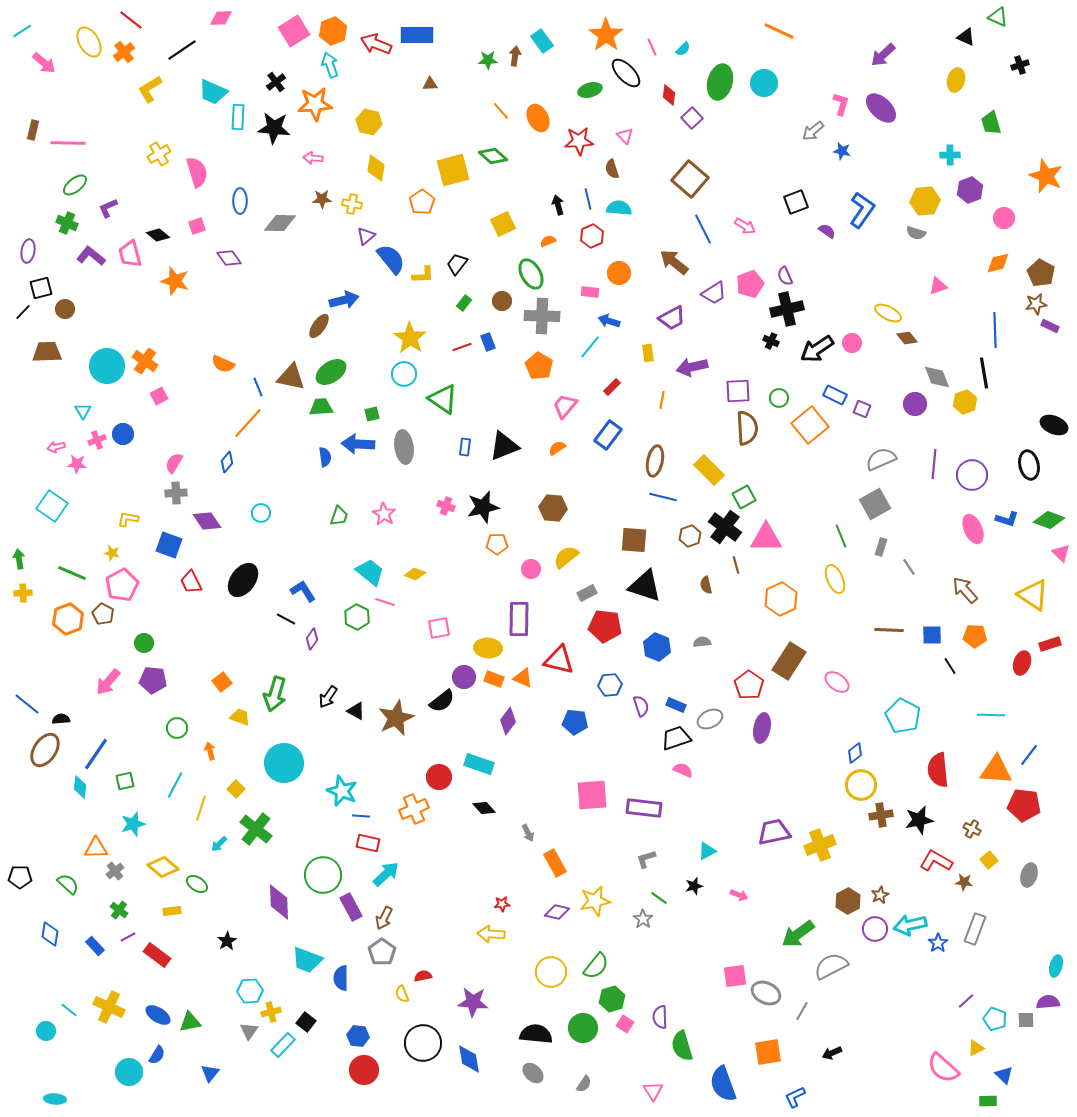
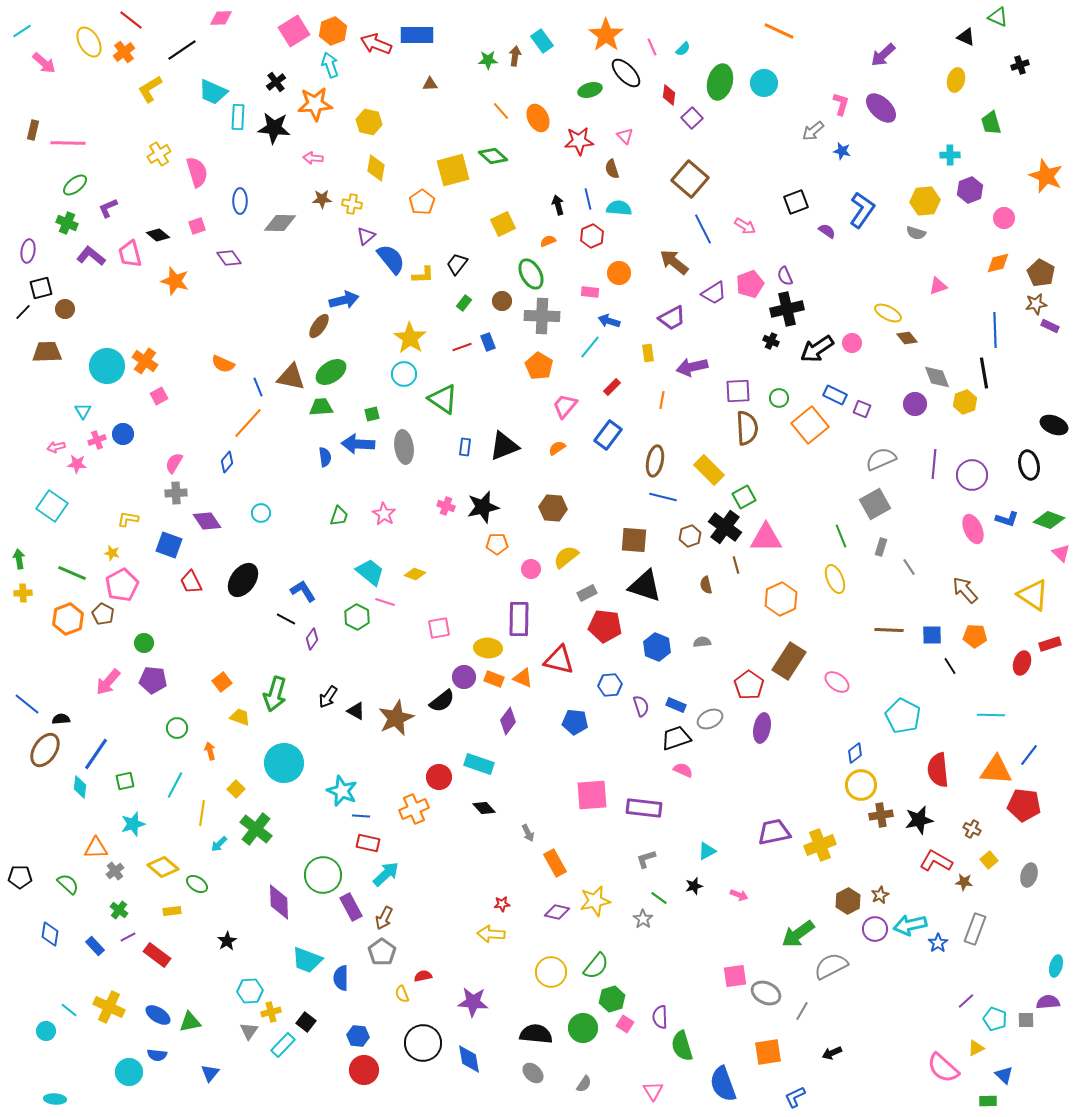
yellow line at (201, 808): moved 1 px right, 5 px down; rotated 10 degrees counterclockwise
blue semicircle at (157, 1055): rotated 66 degrees clockwise
